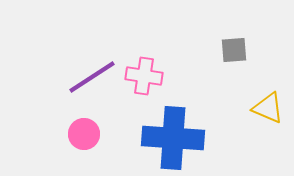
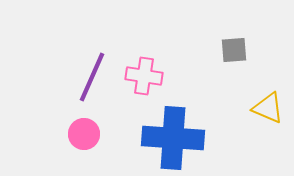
purple line: rotated 33 degrees counterclockwise
